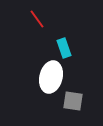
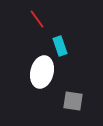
cyan rectangle: moved 4 px left, 2 px up
white ellipse: moved 9 px left, 5 px up
